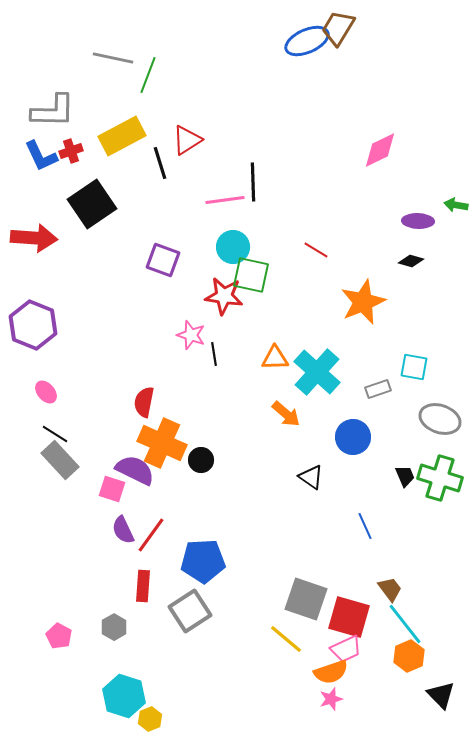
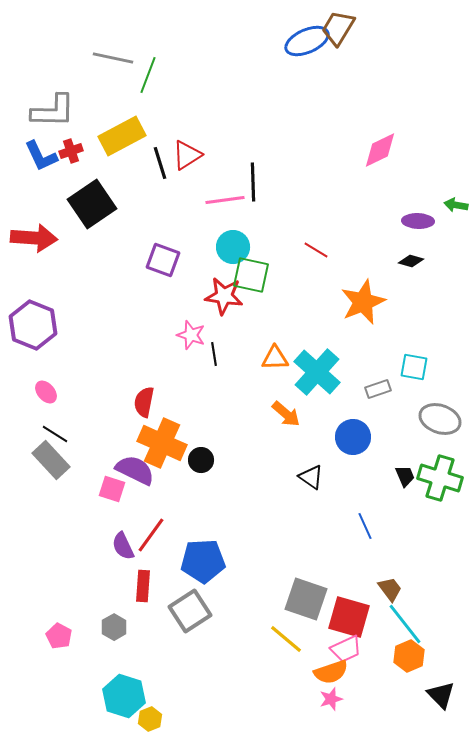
red triangle at (187, 140): moved 15 px down
gray rectangle at (60, 460): moved 9 px left
purple semicircle at (123, 530): moved 16 px down
